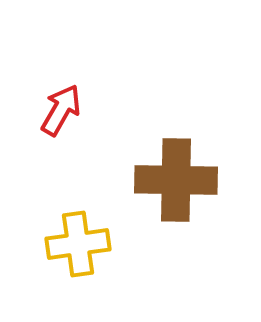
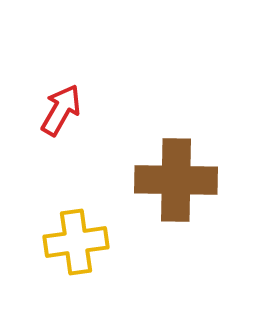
yellow cross: moved 2 px left, 2 px up
